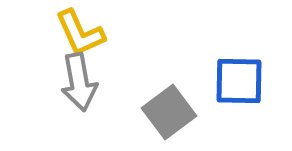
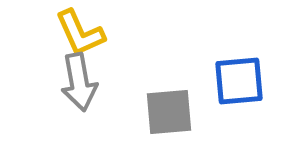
blue square: rotated 6 degrees counterclockwise
gray square: rotated 32 degrees clockwise
